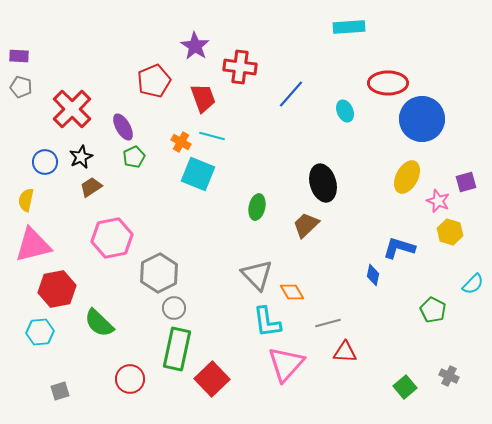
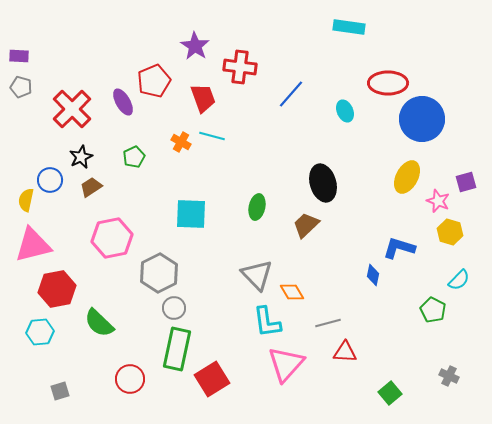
cyan rectangle at (349, 27): rotated 12 degrees clockwise
purple ellipse at (123, 127): moved 25 px up
blue circle at (45, 162): moved 5 px right, 18 px down
cyan square at (198, 174): moved 7 px left, 40 px down; rotated 20 degrees counterclockwise
cyan semicircle at (473, 284): moved 14 px left, 4 px up
red square at (212, 379): rotated 12 degrees clockwise
green square at (405, 387): moved 15 px left, 6 px down
